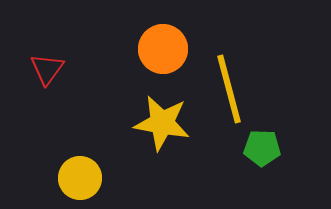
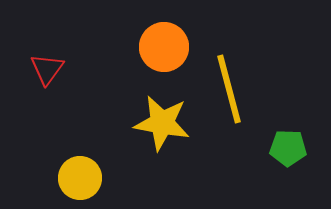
orange circle: moved 1 px right, 2 px up
green pentagon: moved 26 px right
